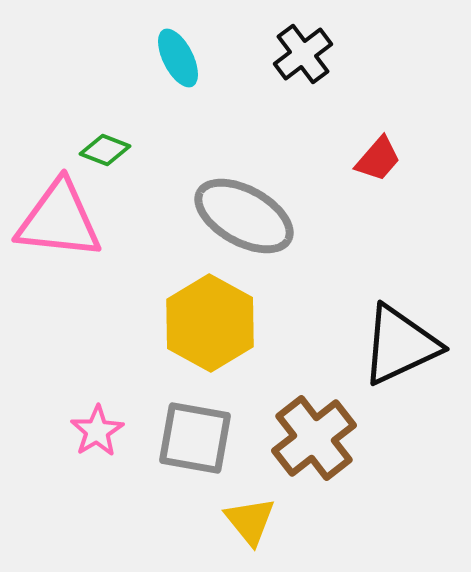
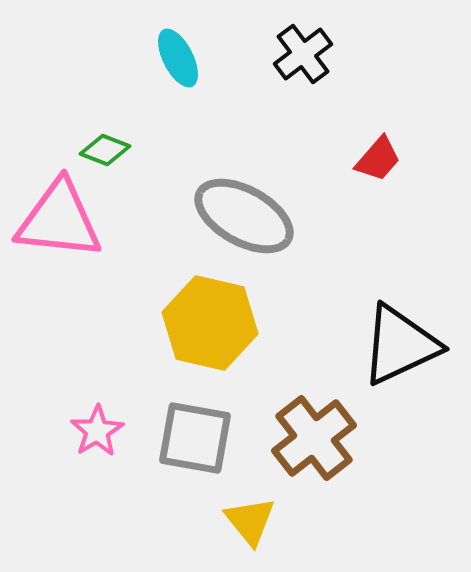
yellow hexagon: rotated 16 degrees counterclockwise
